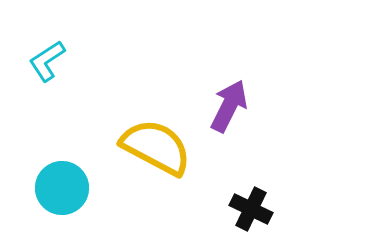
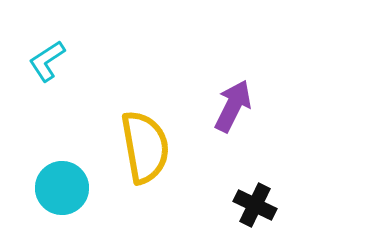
purple arrow: moved 4 px right
yellow semicircle: moved 11 px left; rotated 52 degrees clockwise
black cross: moved 4 px right, 4 px up
